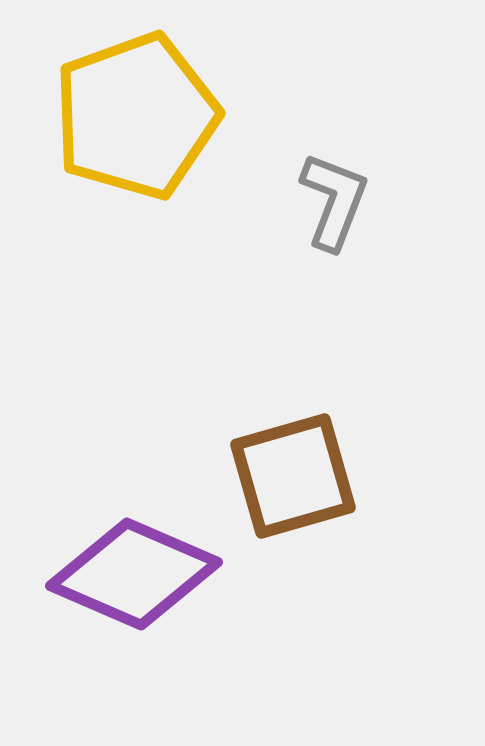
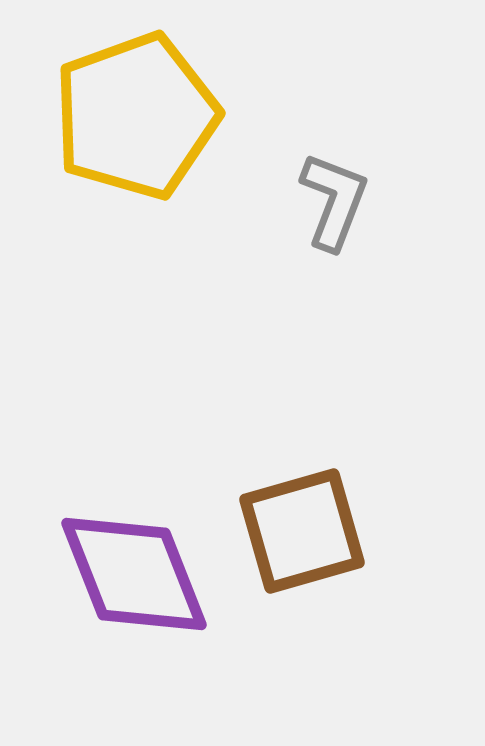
brown square: moved 9 px right, 55 px down
purple diamond: rotated 45 degrees clockwise
